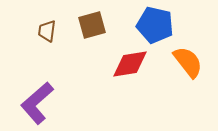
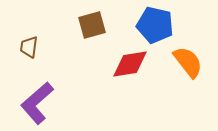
brown trapezoid: moved 18 px left, 16 px down
